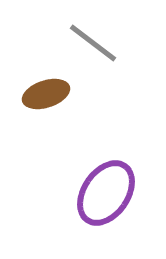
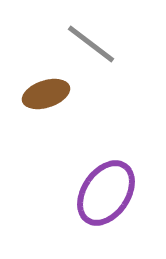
gray line: moved 2 px left, 1 px down
